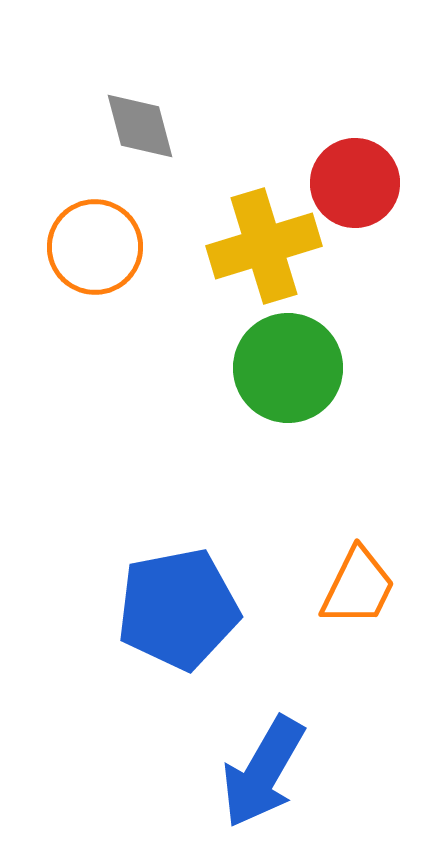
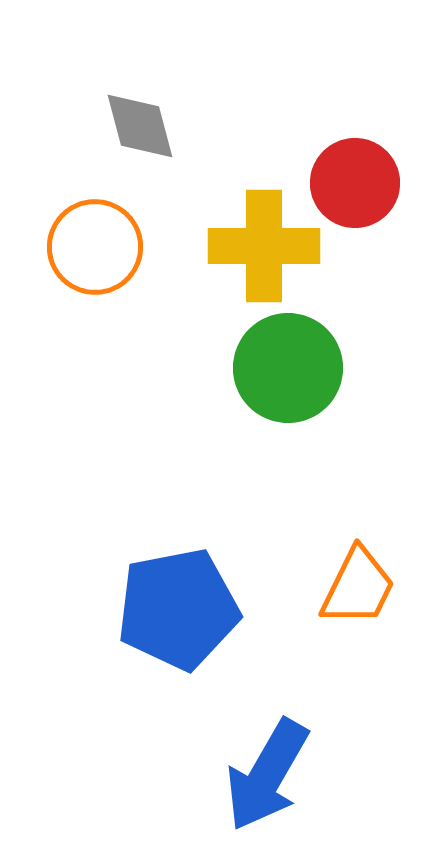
yellow cross: rotated 17 degrees clockwise
blue arrow: moved 4 px right, 3 px down
